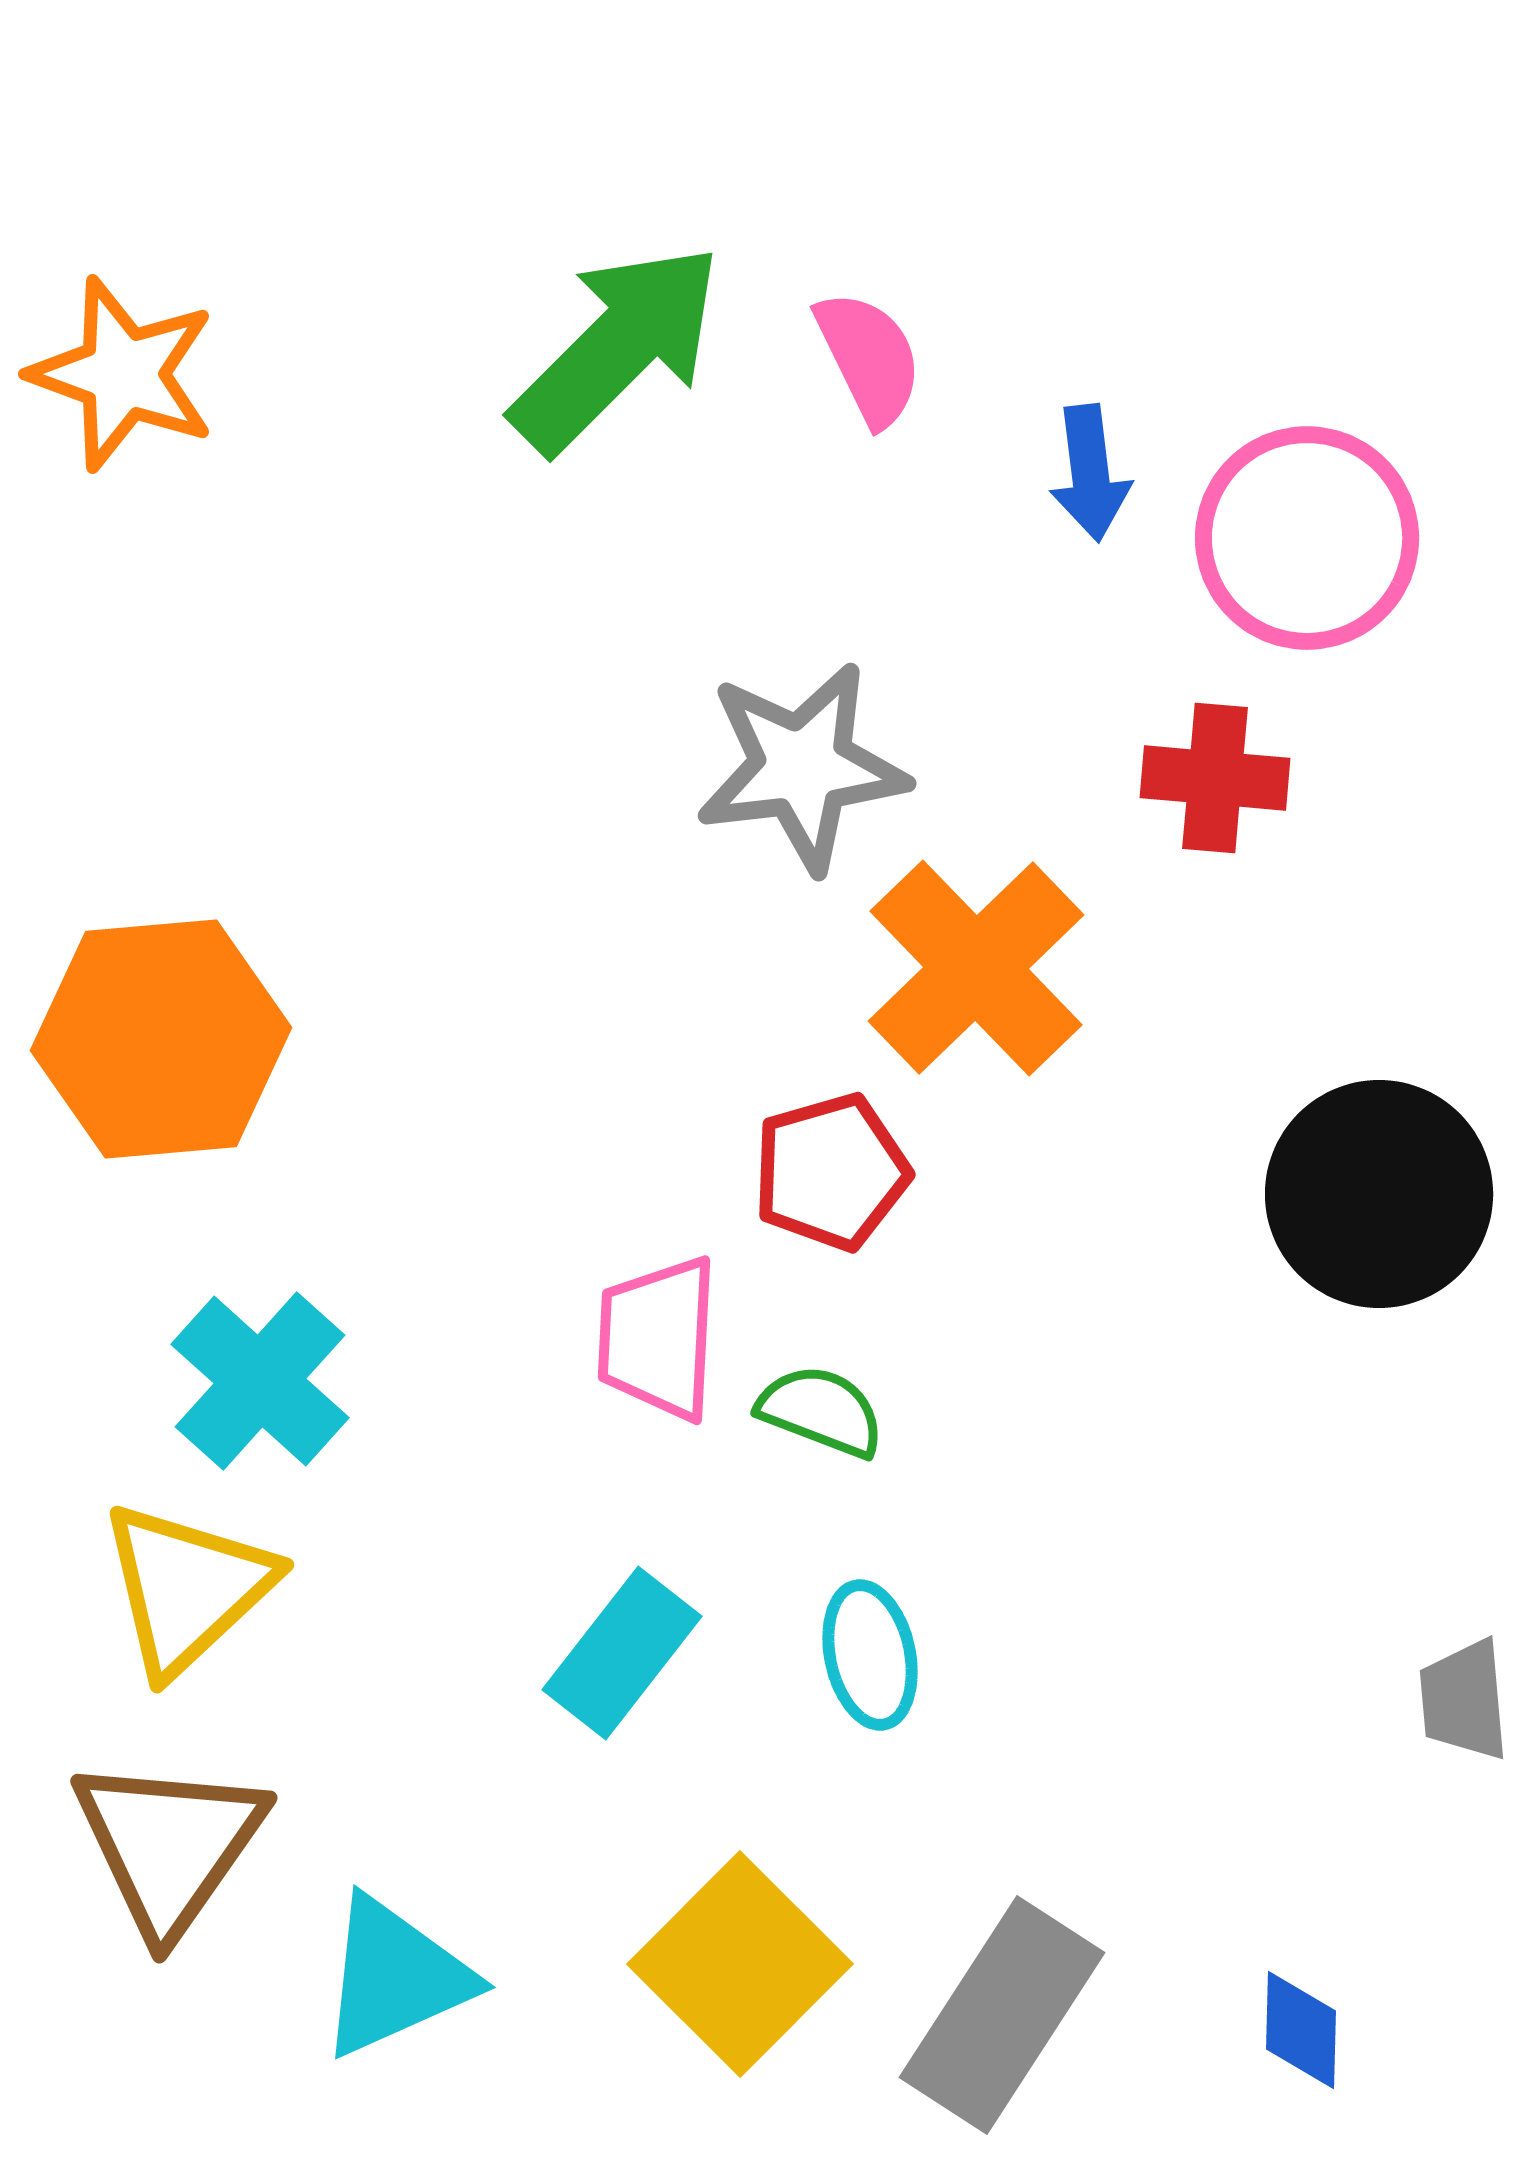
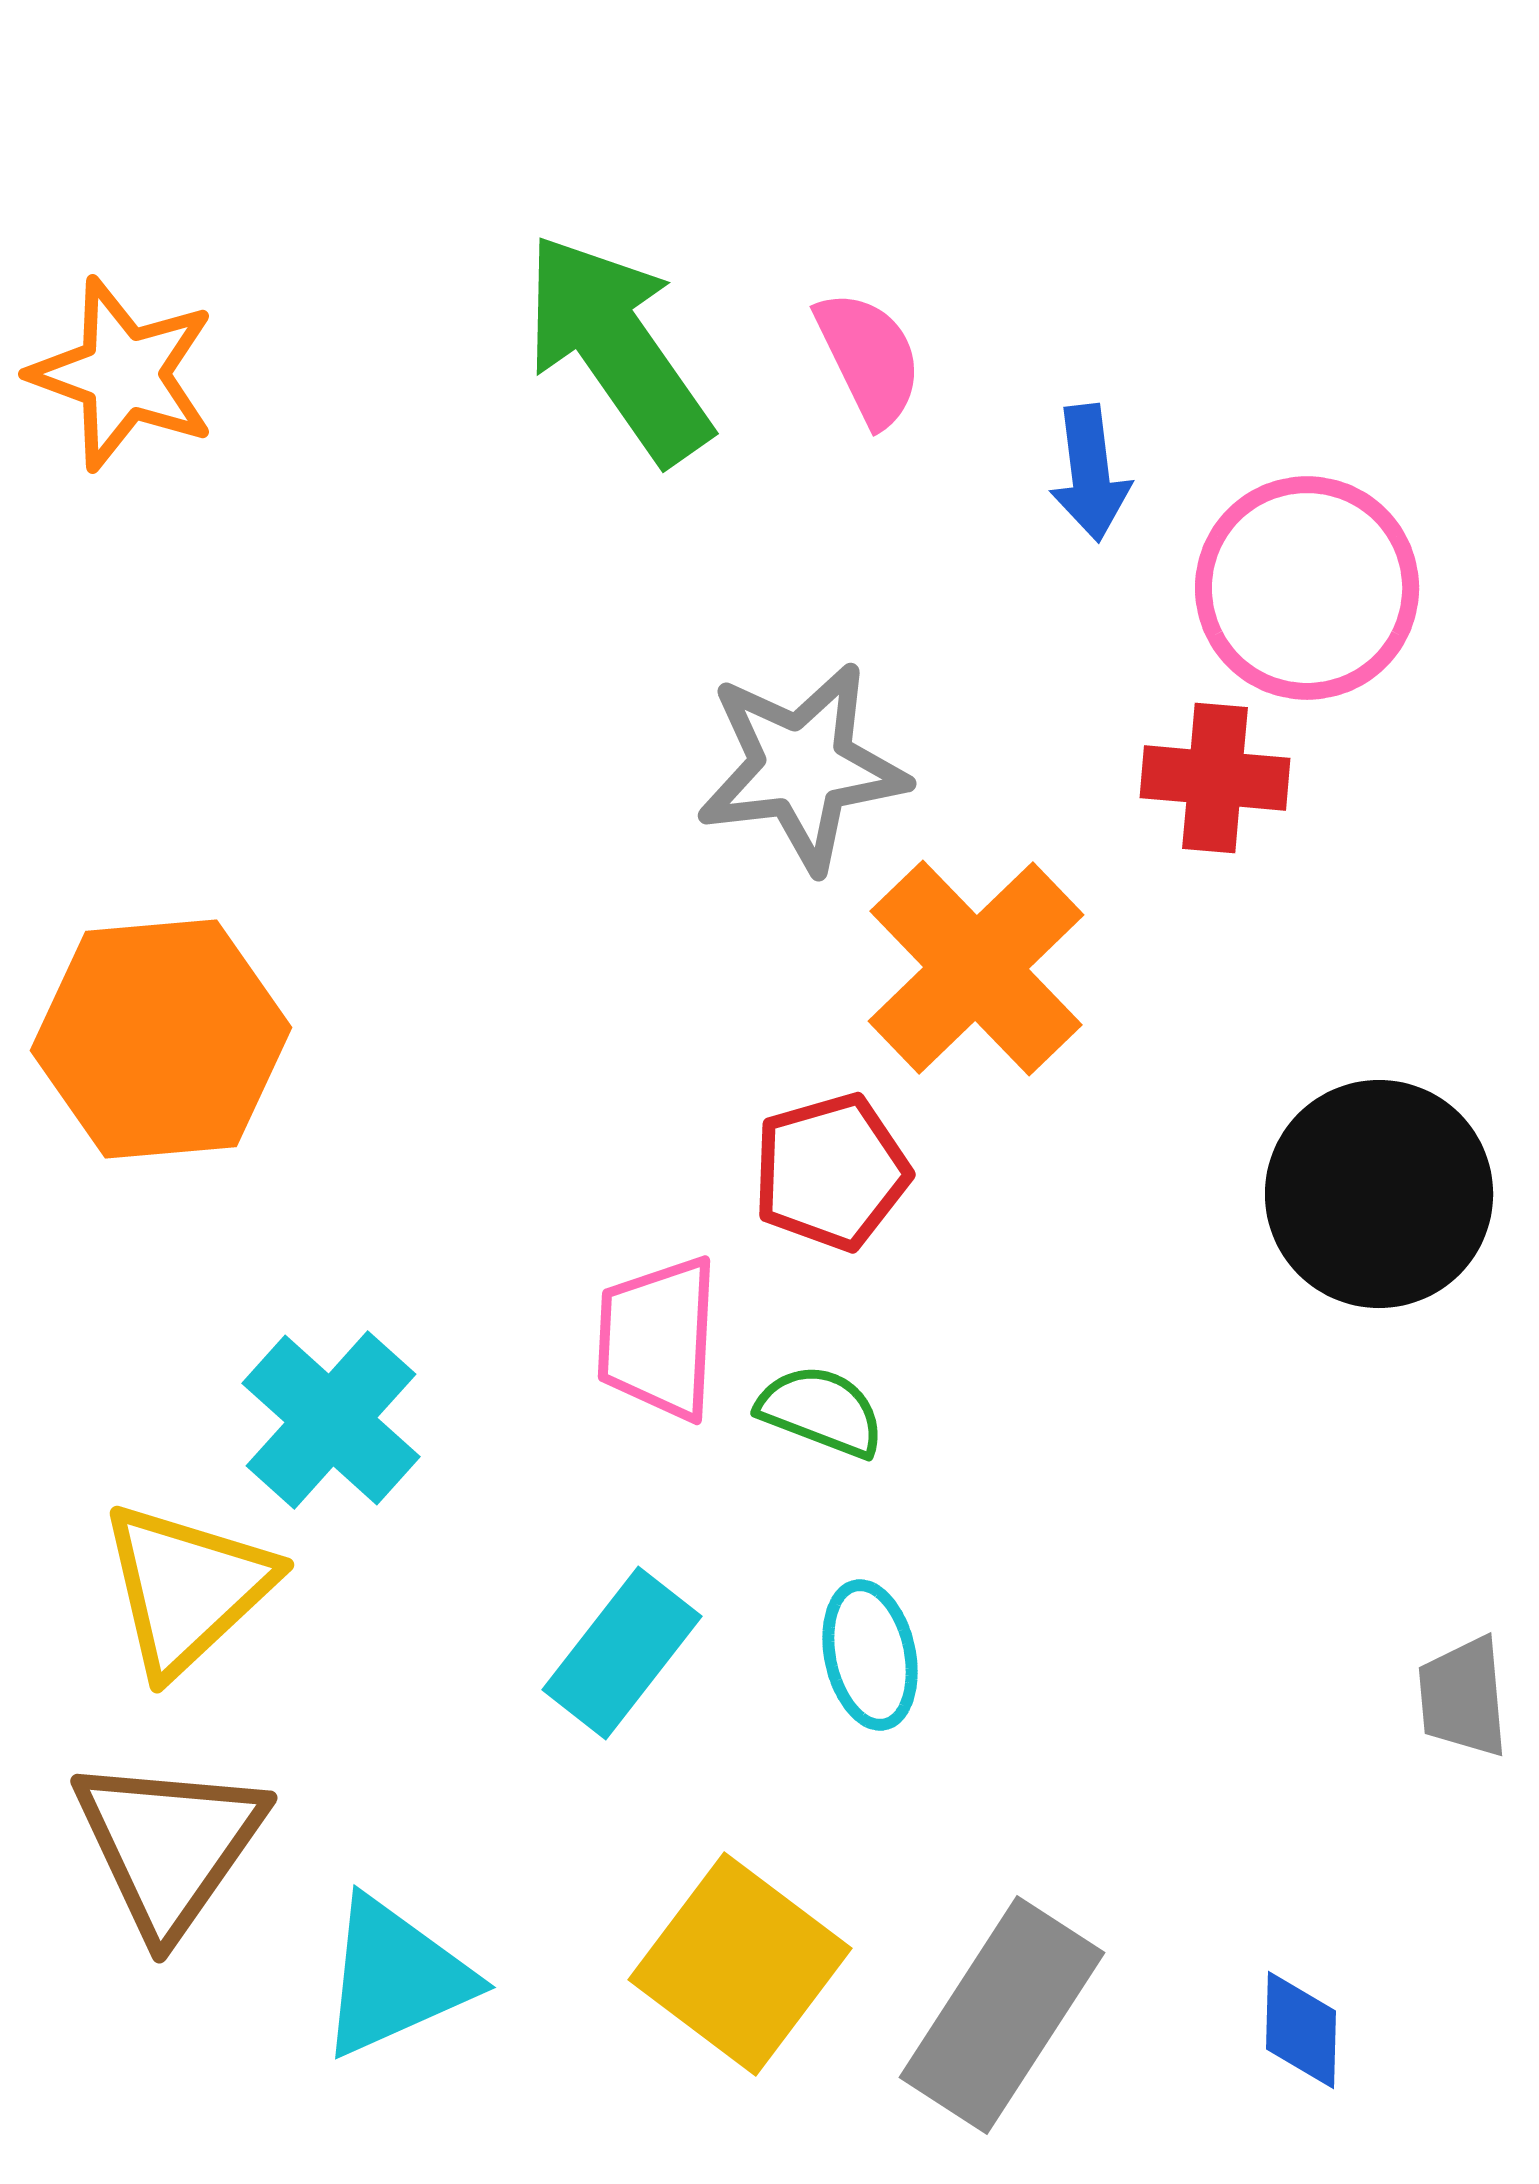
green arrow: rotated 80 degrees counterclockwise
pink circle: moved 50 px down
cyan cross: moved 71 px right, 39 px down
gray trapezoid: moved 1 px left, 3 px up
yellow square: rotated 8 degrees counterclockwise
